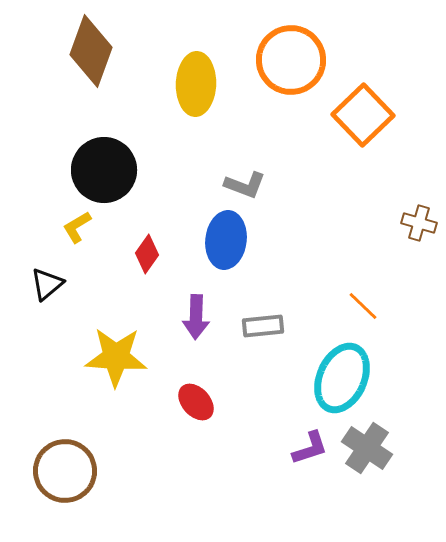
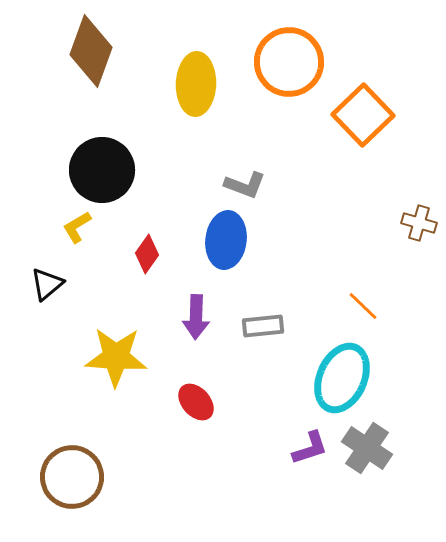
orange circle: moved 2 px left, 2 px down
black circle: moved 2 px left
brown circle: moved 7 px right, 6 px down
